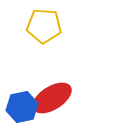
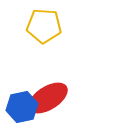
red ellipse: moved 4 px left
